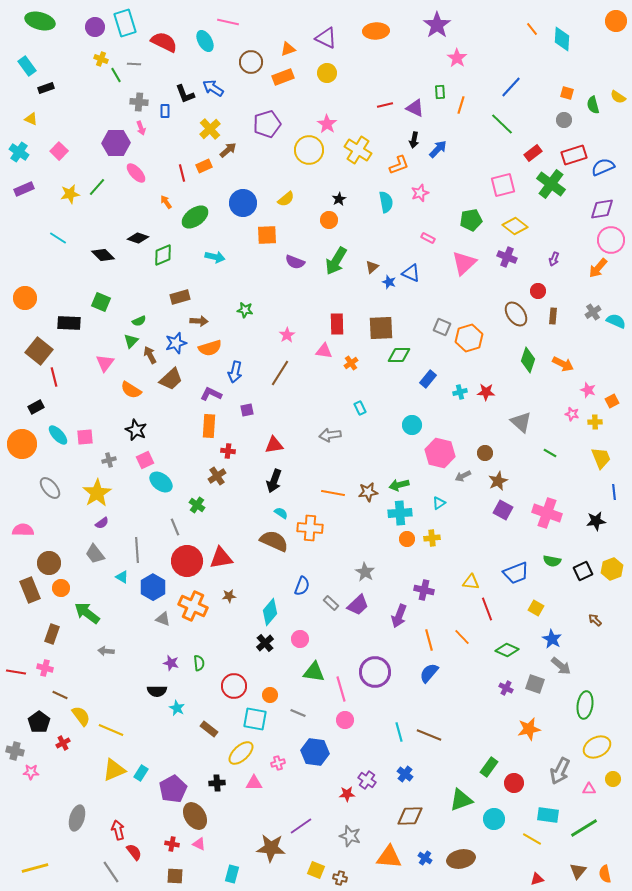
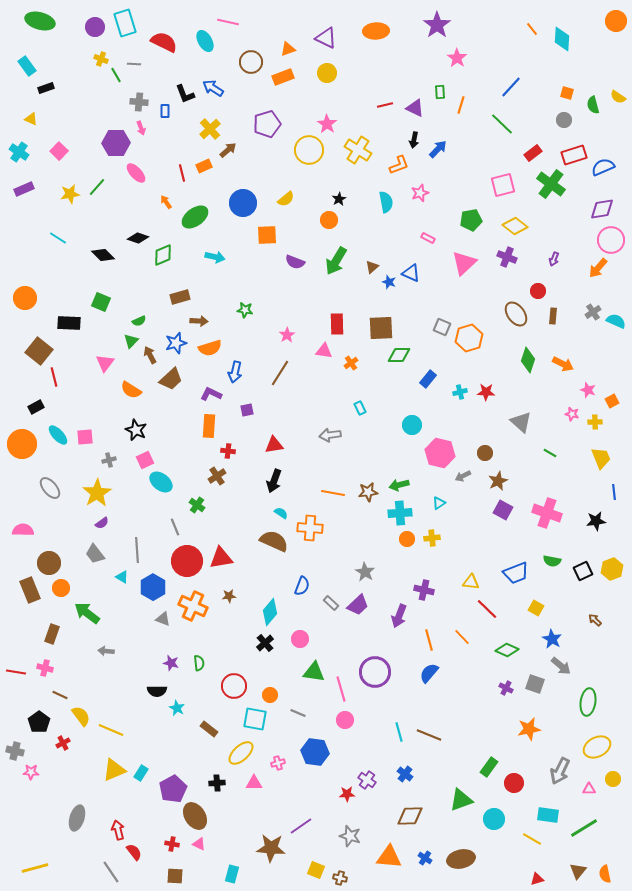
red line at (487, 609): rotated 25 degrees counterclockwise
green ellipse at (585, 705): moved 3 px right, 3 px up
